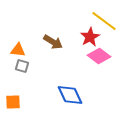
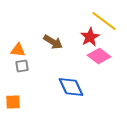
gray square: rotated 24 degrees counterclockwise
blue diamond: moved 1 px right, 8 px up
